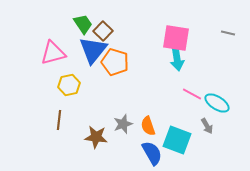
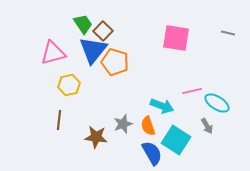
cyan arrow: moved 15 px left, 47 px down; rotated 60 degrees counterclockwise
pink line: moved 3 px up; rotated 42 degrees counterclockwise
cyan square: moved 1 px left; rotated 12 degrees clockwise
